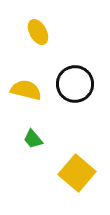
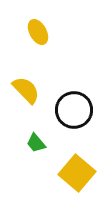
black circle: moved 1 px left, 26 px down
yellow semicircle: rotated 32 degrees clockwise
green trapezoid: moved 3 px right, 4 px down
